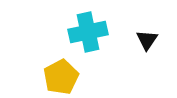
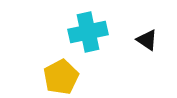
black triangle: rotated 30 degrees counterclockwise
